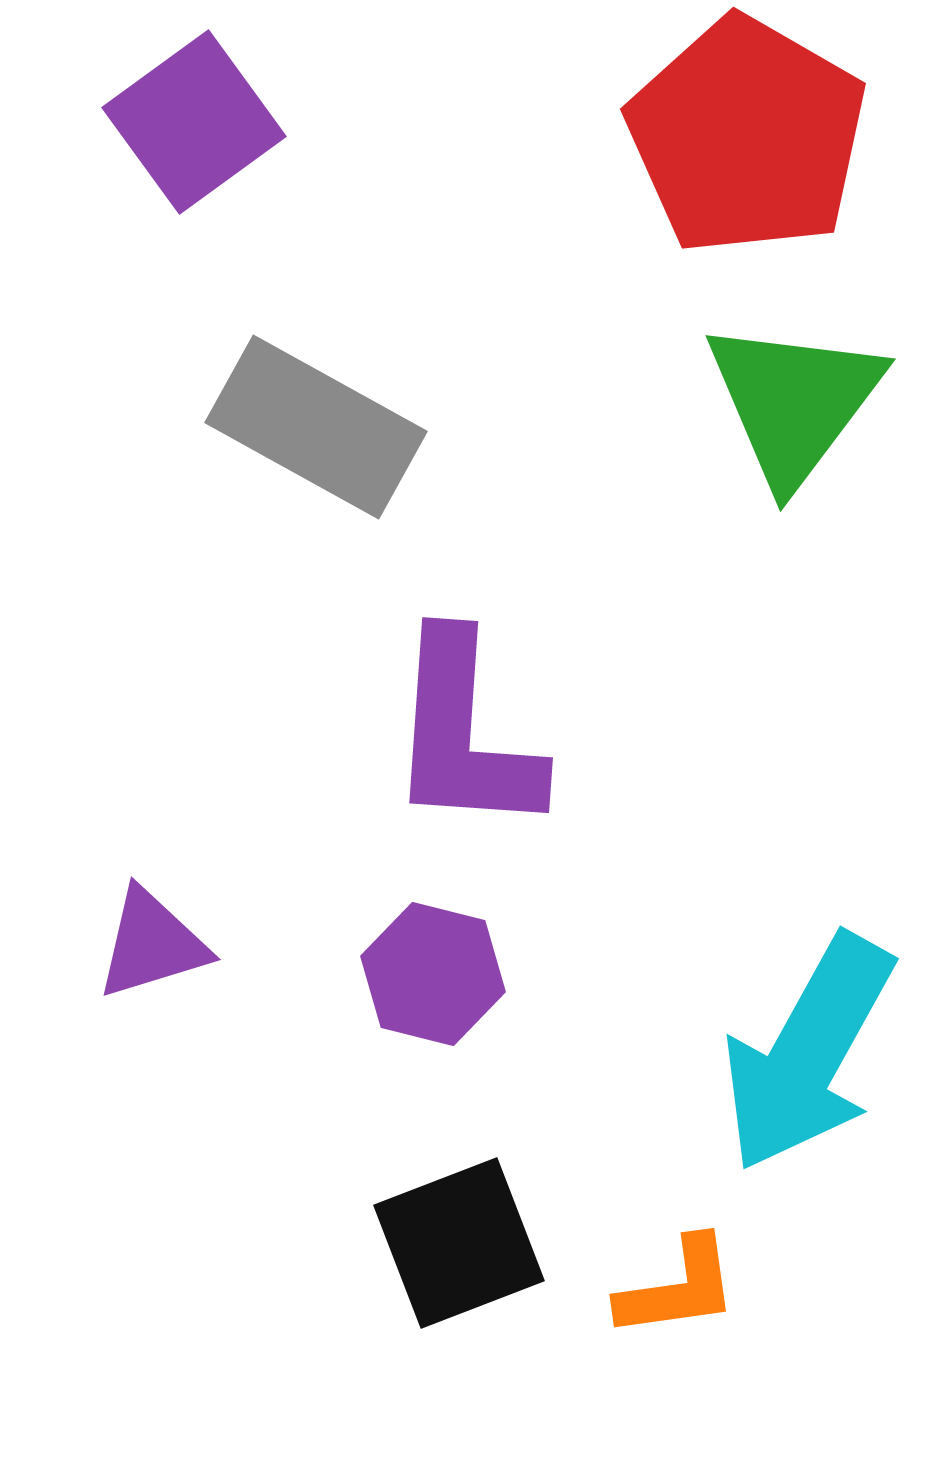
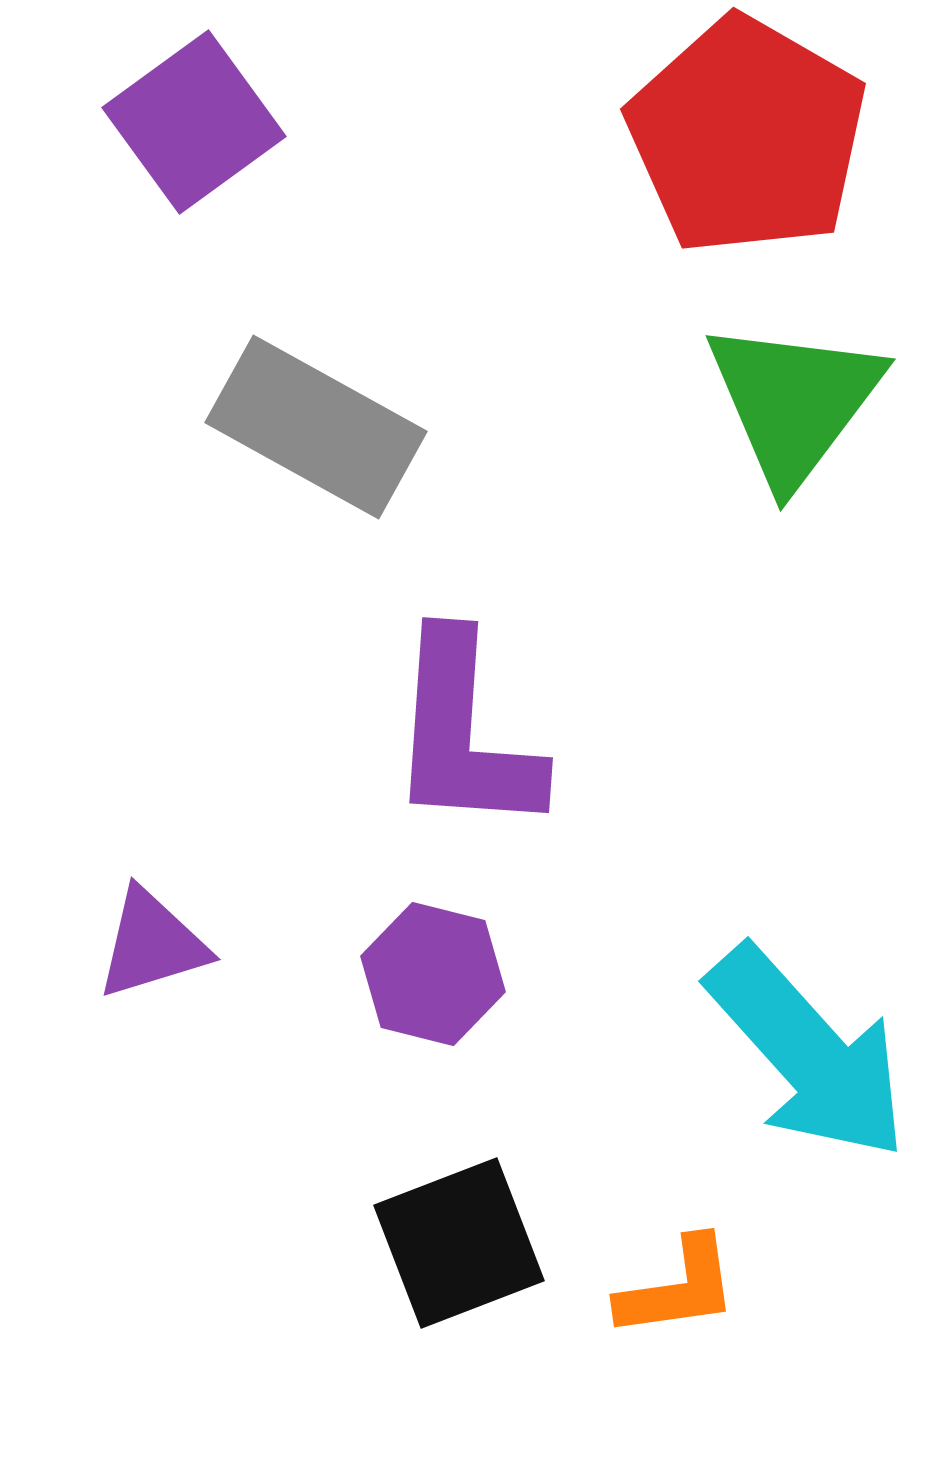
cyan arrow: rotated 71 degrees counterclockwise
